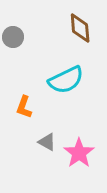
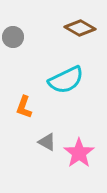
brown diamond: rotated 56 degrees counterclockwise
